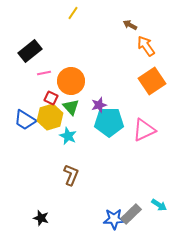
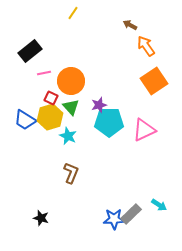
orange square: moved 2 px right
brown L-shape: moved 2 px up
